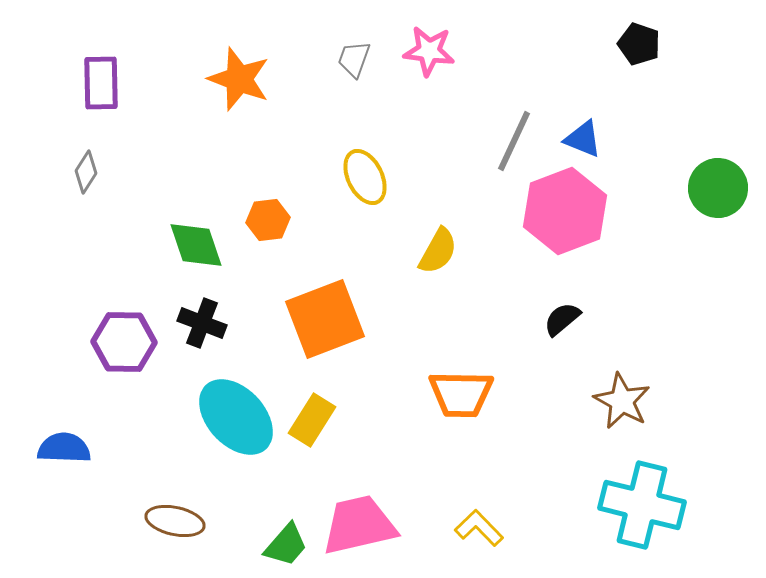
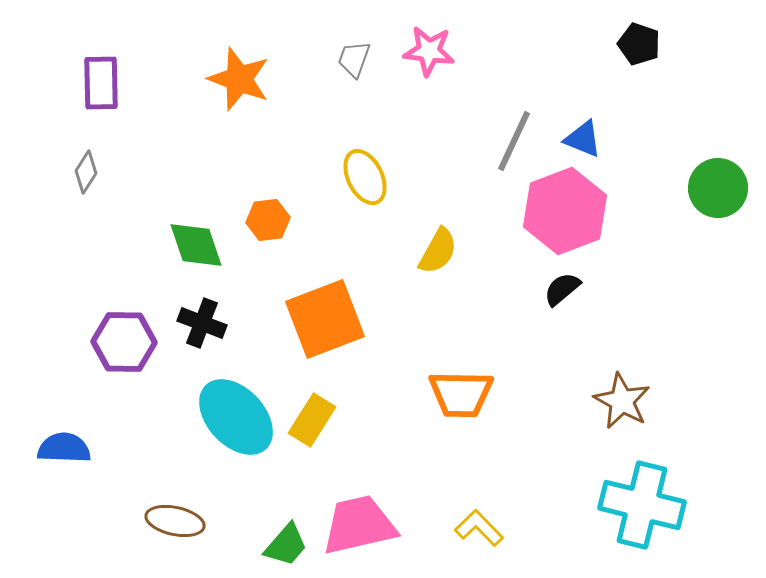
black semicircle: moved 30 px up
